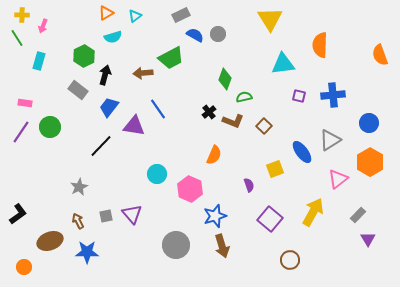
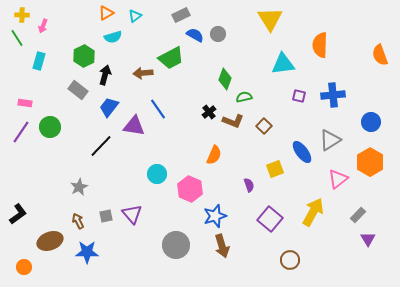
blue circle at (369, 123): moved 2 px right, 1 px up
